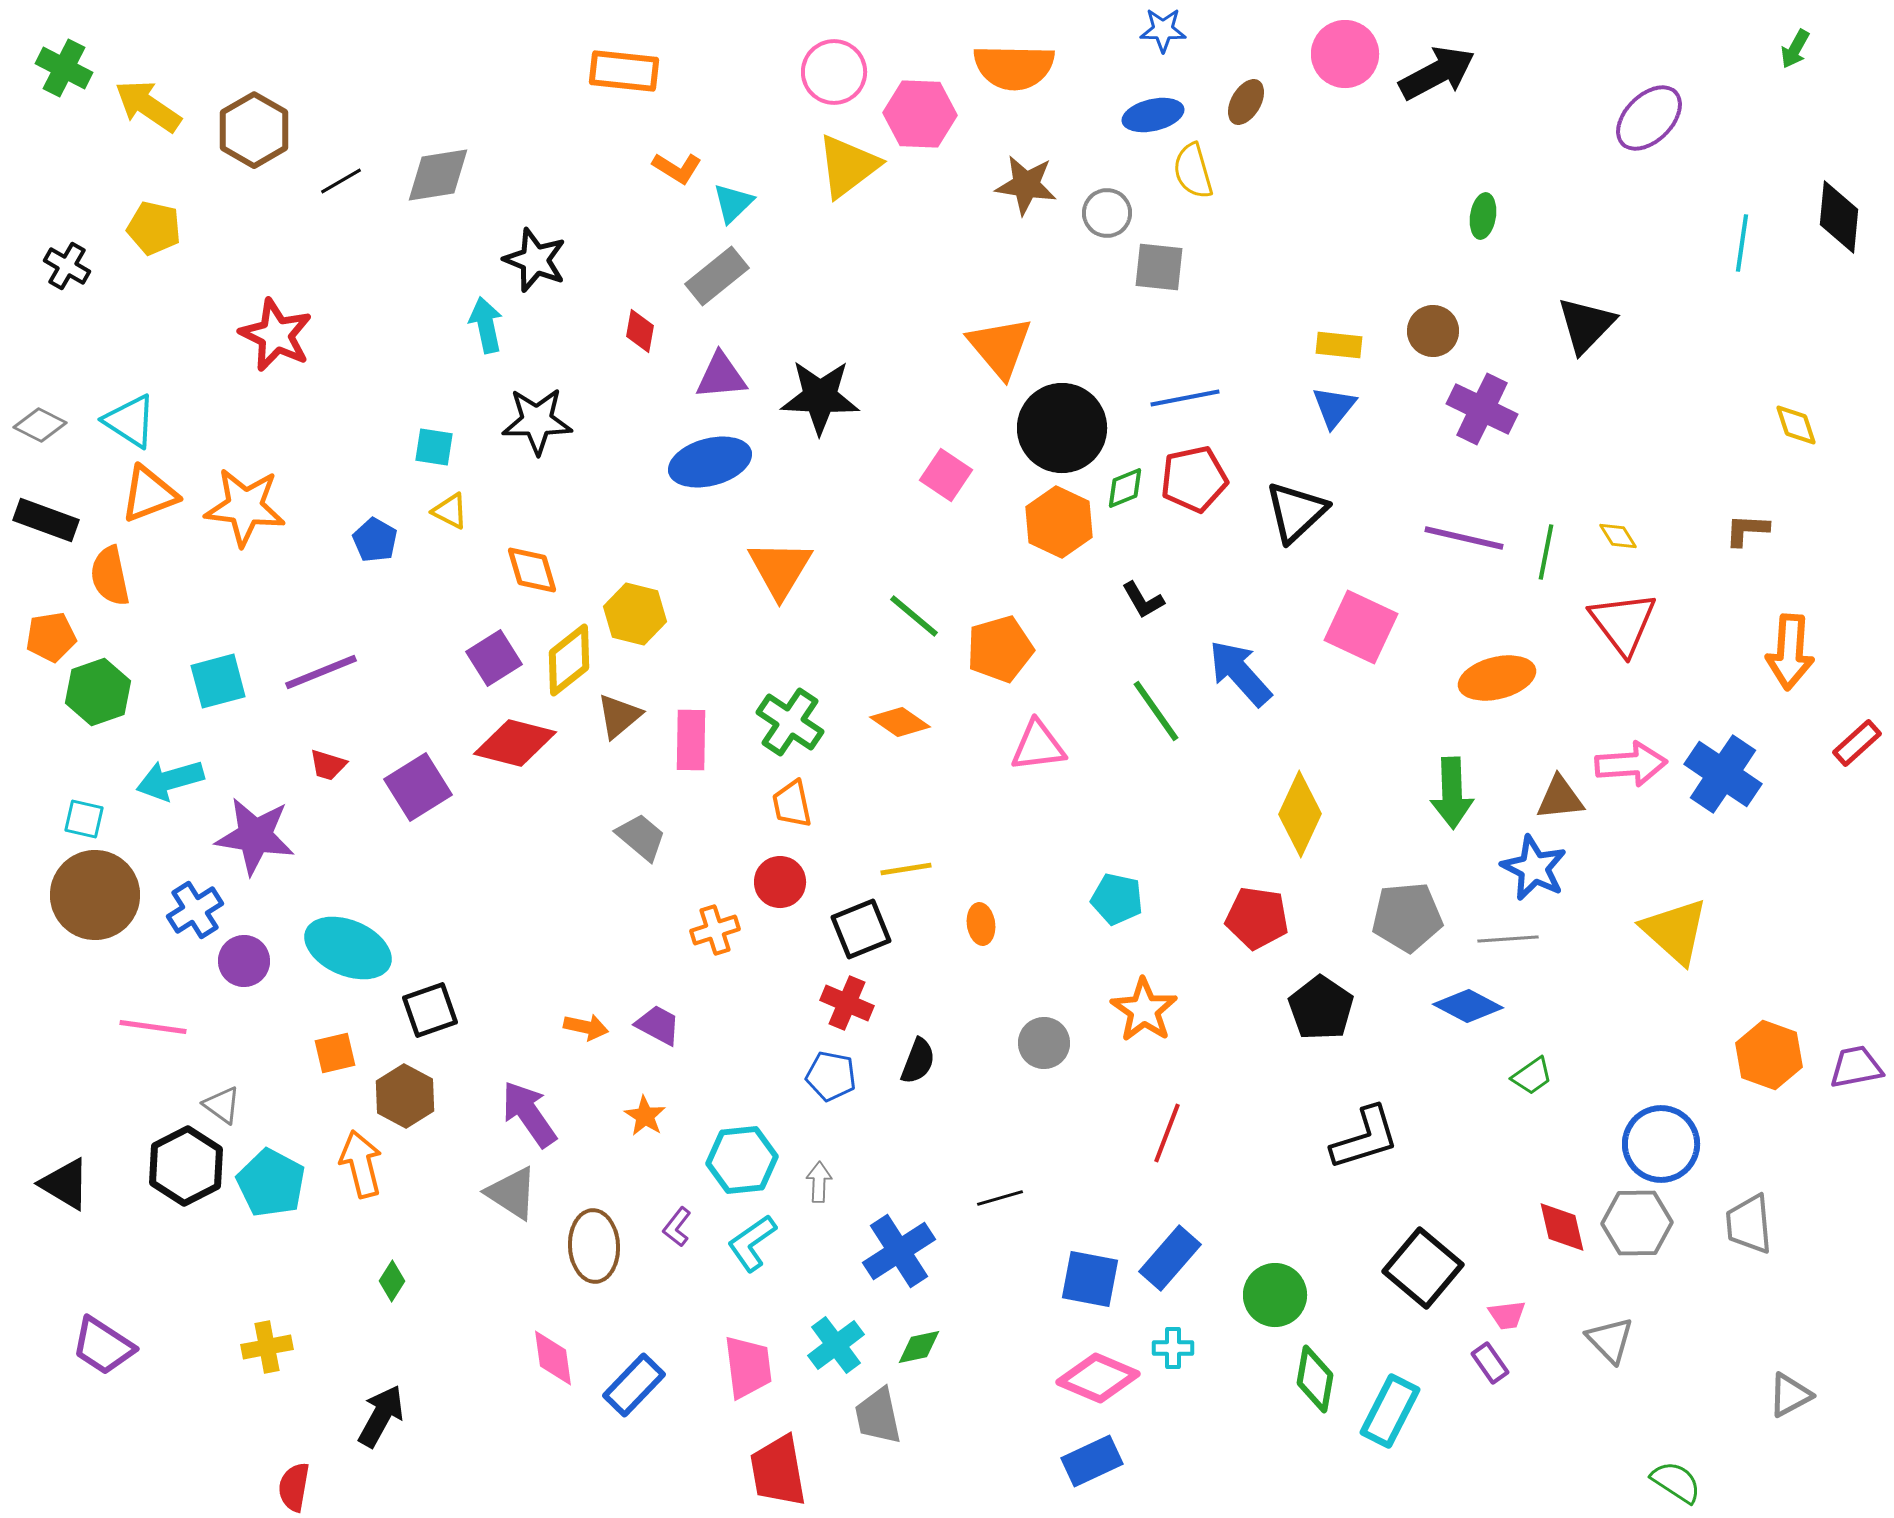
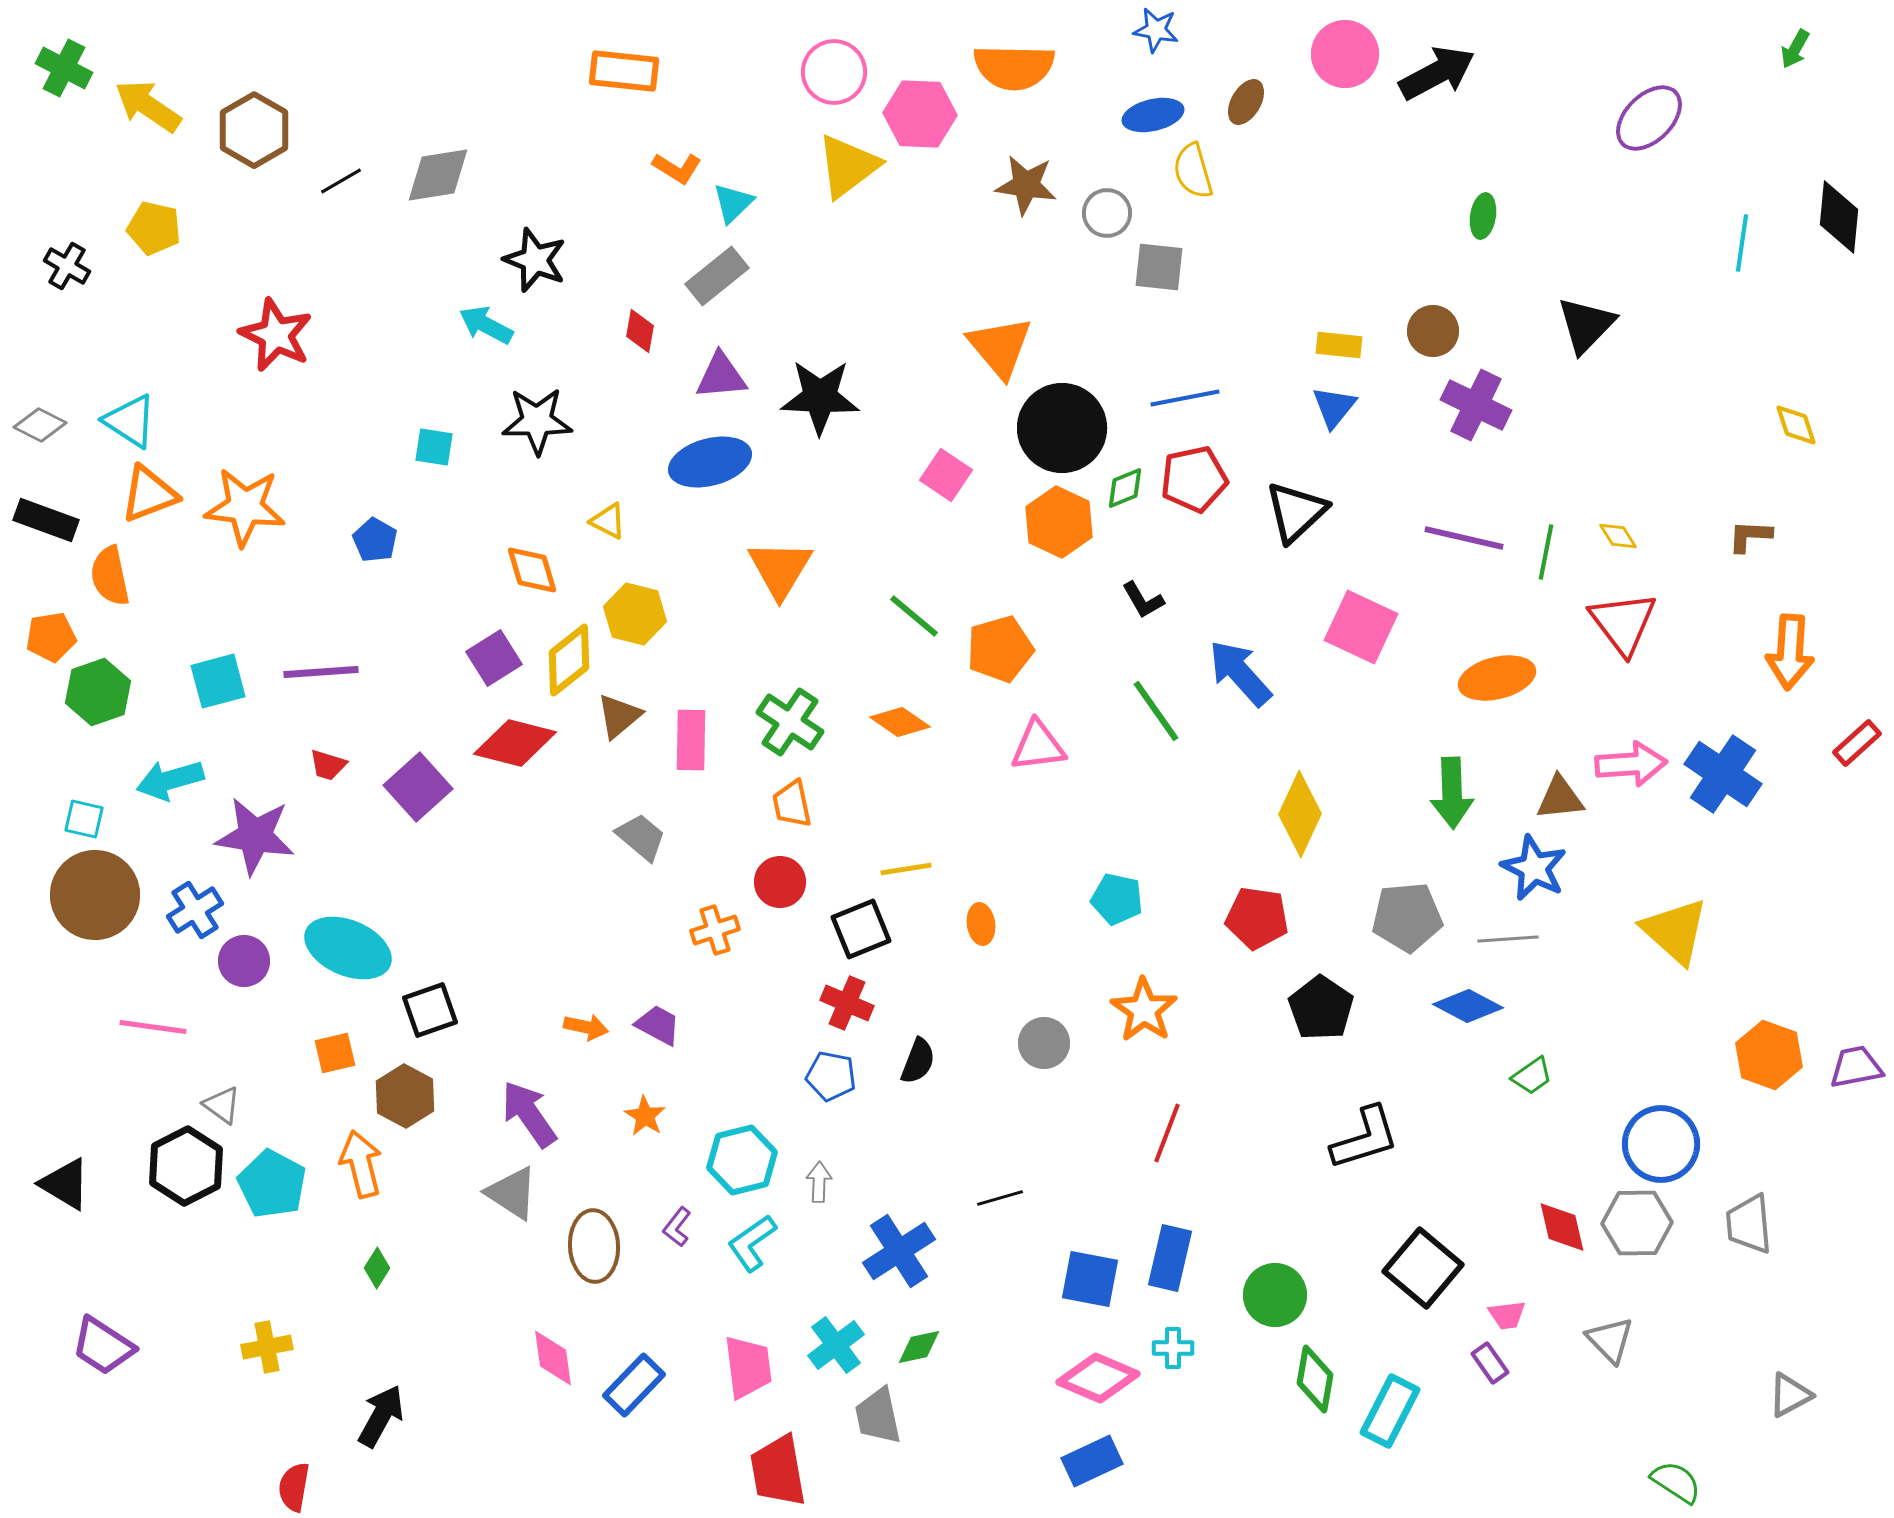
blue star at (1163, 30): moved 7 px left; rotated 9 degrees clockwise
cyan arrow at (486, 325): rotated 50 degrees counterclockwise
purple cross at (1482, 409): moved 6 px left, 4 px up
yellow triangle at (450, 511): moved 158 px right, 10 px down
brown L-shape at (1747, 530): moved 3 px right, 6 px down
purple line at (321, 672): rotated 18 degrees clockwise
purple square at (418, 787): rotated 10 degrees counterclockwise
cyan hexagon at (742, 1160): rotated 8 degrees counterclockwise
cyan pentagon at (271, 1183): moved 1 px right, 1 px down
blue rectangle at (1170, 1258): rotated 28 degrees counterclockwise
green diamond at (392, 1281): moved 15 px left, 13 px up
